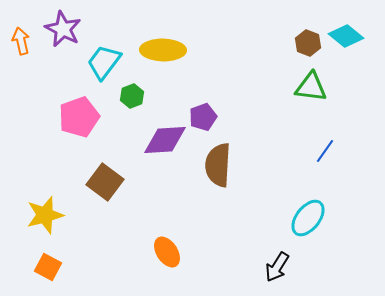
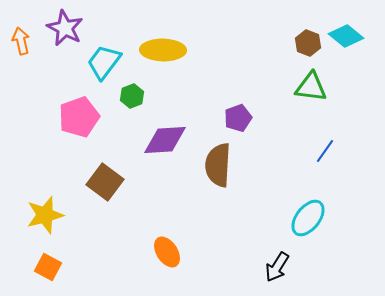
purple star: moved 2 px right, 1 px up
purple pentagon: moved 35 px right, 1 px down
